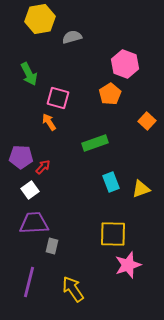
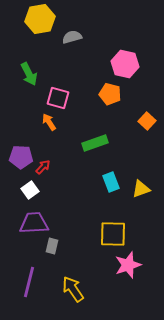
pink hexagon: rotated 8 degrees counterclockwise
orange pentagon: rotated 25 degrees counterclockwise
